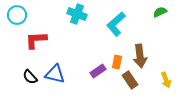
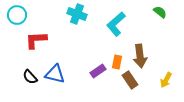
green semicircle: rotated 64 degrees clockwise
yellow arrow: rotated 49 degrees clockwise
